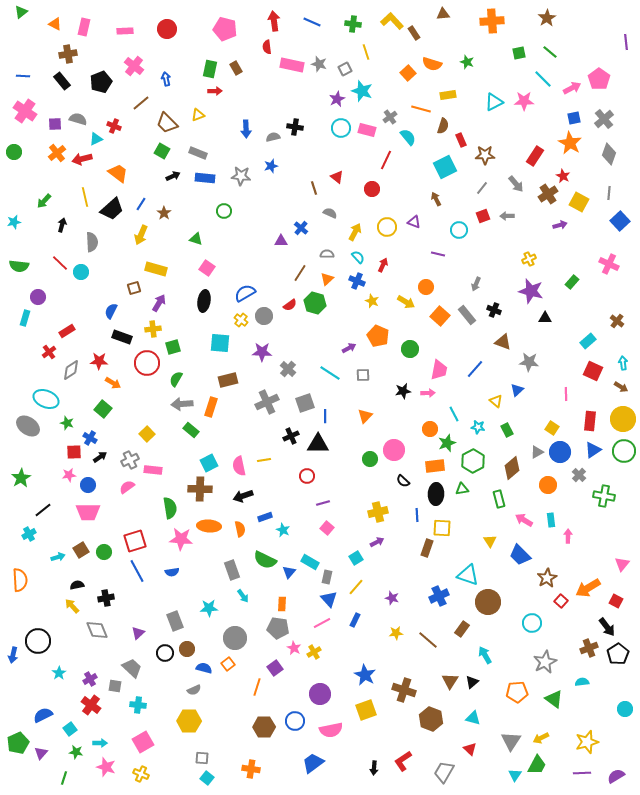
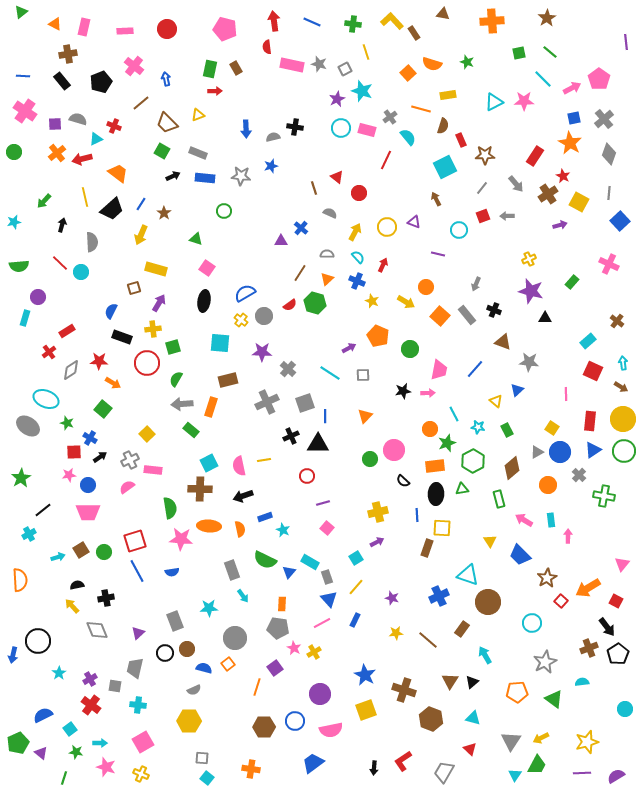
brown triangle at (443, 14): rotated 16 degrees clockwise
red circle at (372, 189): moved 13 px left, 4 px down
green semicircle at (19, 266): rotated 12 degrees counterclockwise
gray rectangle at (327, 577): rotated 32 degrees counterclockwise
gray trapezoid at (132, 668): moved 3 px right; rotated 120 degrees counterclockwise
purple triangle at (41, 753): rotated 32 degrees counterclockwise
